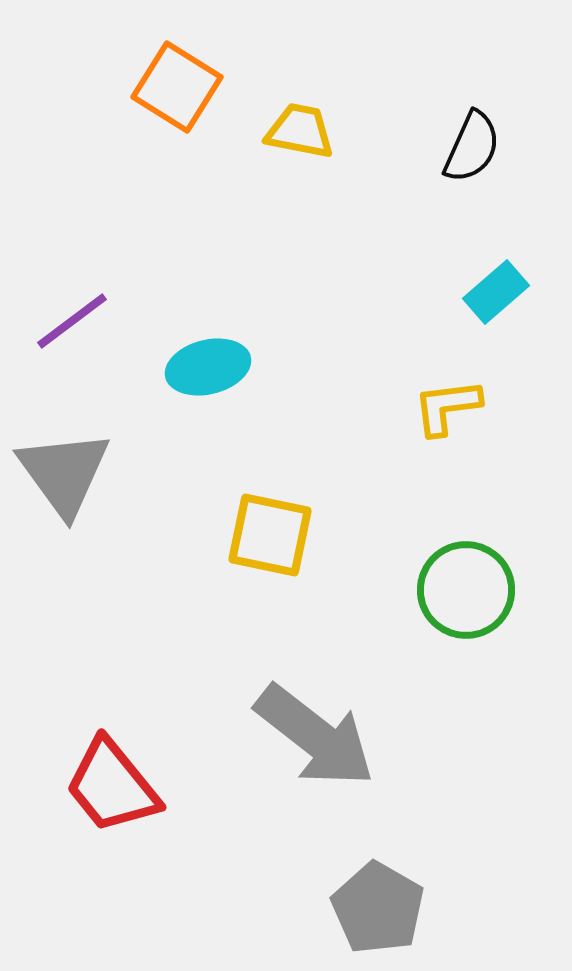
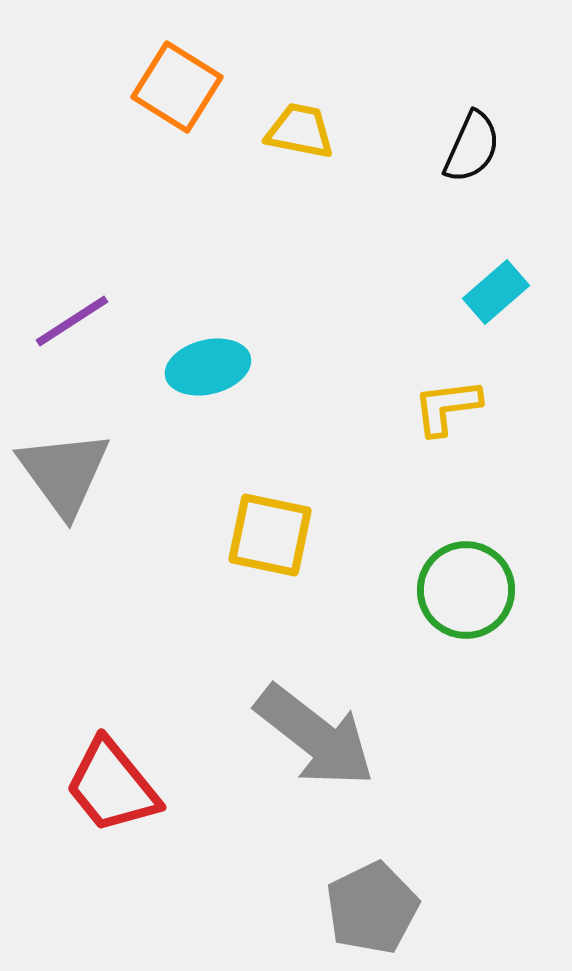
purple line: rotated 4 degrees clockwise
gray pentagon: moved 6 px left; rotated 16 degrees clockwise
